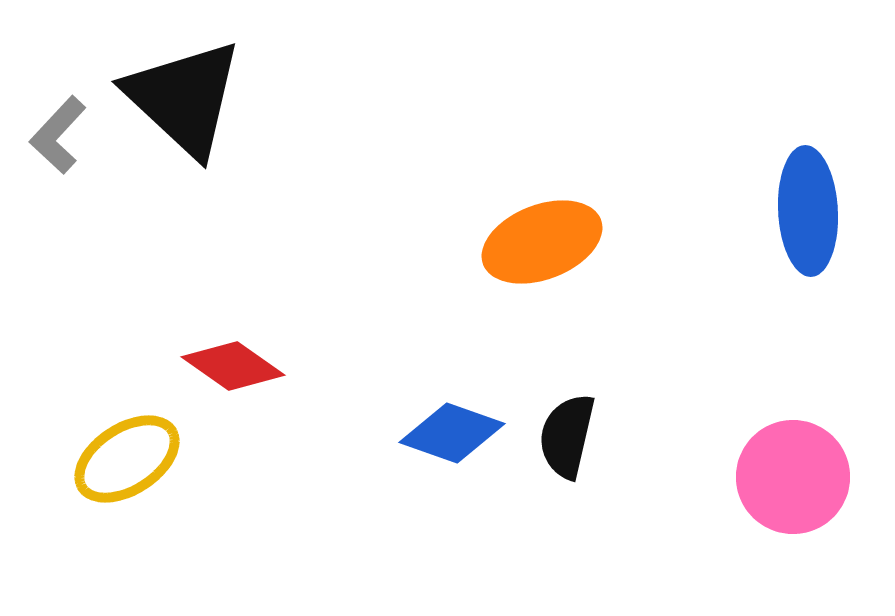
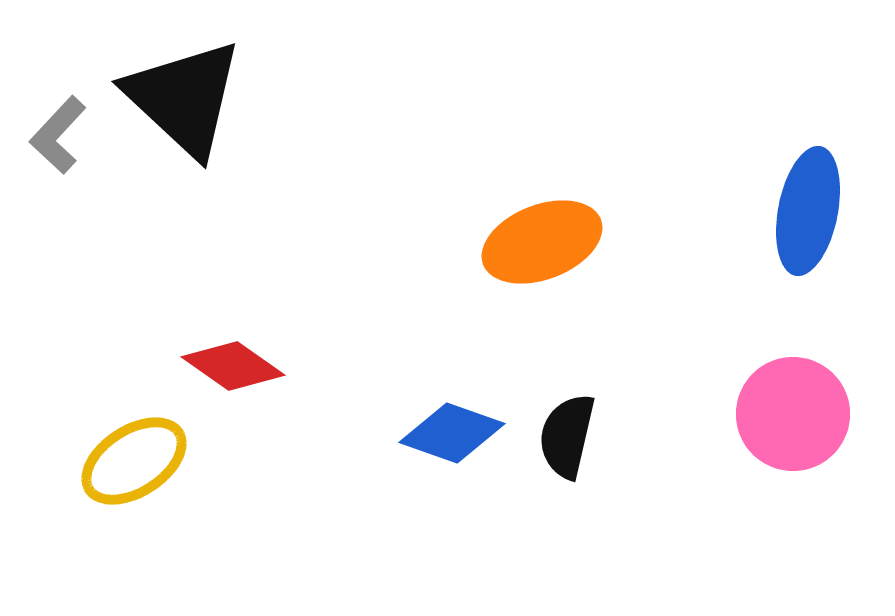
blue ellipse: rotated 14 degrees clockwise
yellow ellipse: moved 7 px right, 2 px down
pink circle: moved 63 px up
